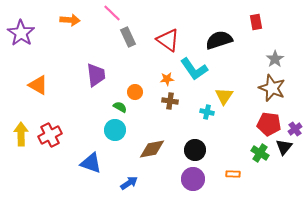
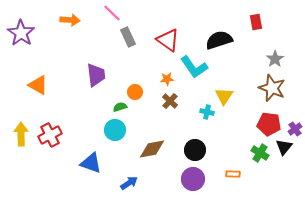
cyan L-shape: moved 2 px up
brown cross: rotated 35 degrees clockwise
green semicircle: rotated 48 degrees counterclockwise
